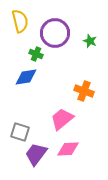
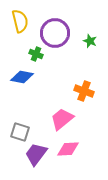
blue diamond: moved 4 px left; rotated 20 degrees clockwise
